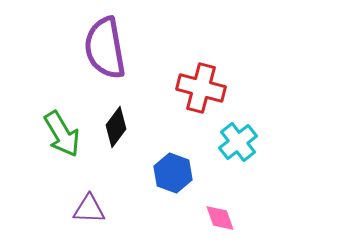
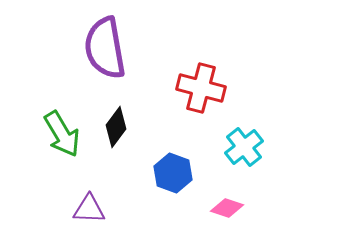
cyan cross: moved 6 px right, 5 px down
pink diamond: moved 7 px right, 10 px up; rotated 52 degrees counterclockwise
